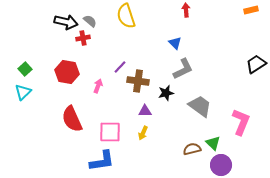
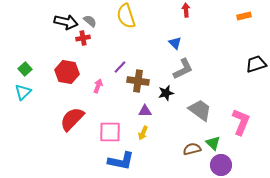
orange rectangle: moved 7 px left, 6 px down
black trapezoid: rotated 15 degrees clockwise
gray trapezoid: moved 4 px down
red semicircle: rotated 68 degrees clockwise
blue L-shape: moved 19 px right; rotated 20 degrees clockwise
